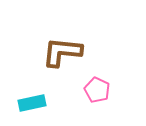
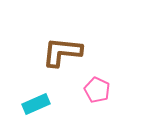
cyan rectangle: moved 4 px right, 1 px down; rotated 12 degrees counterclockwise
